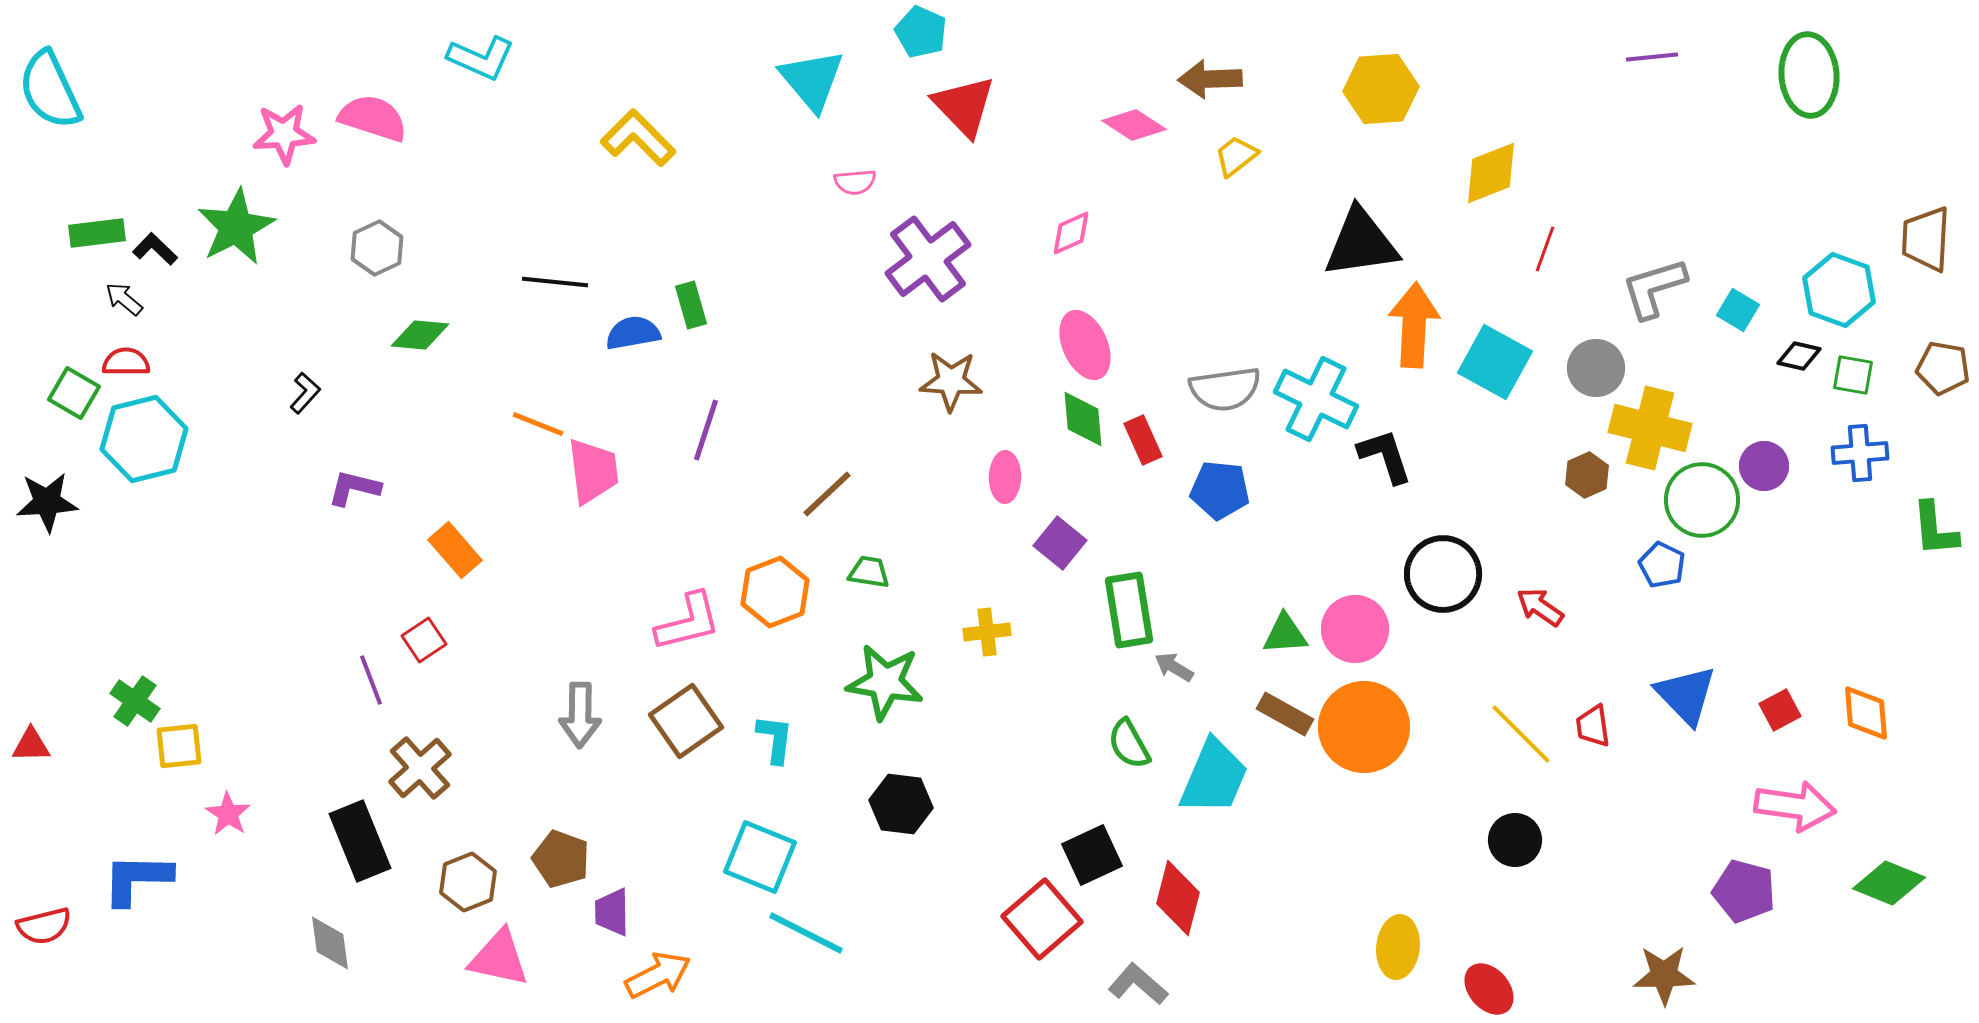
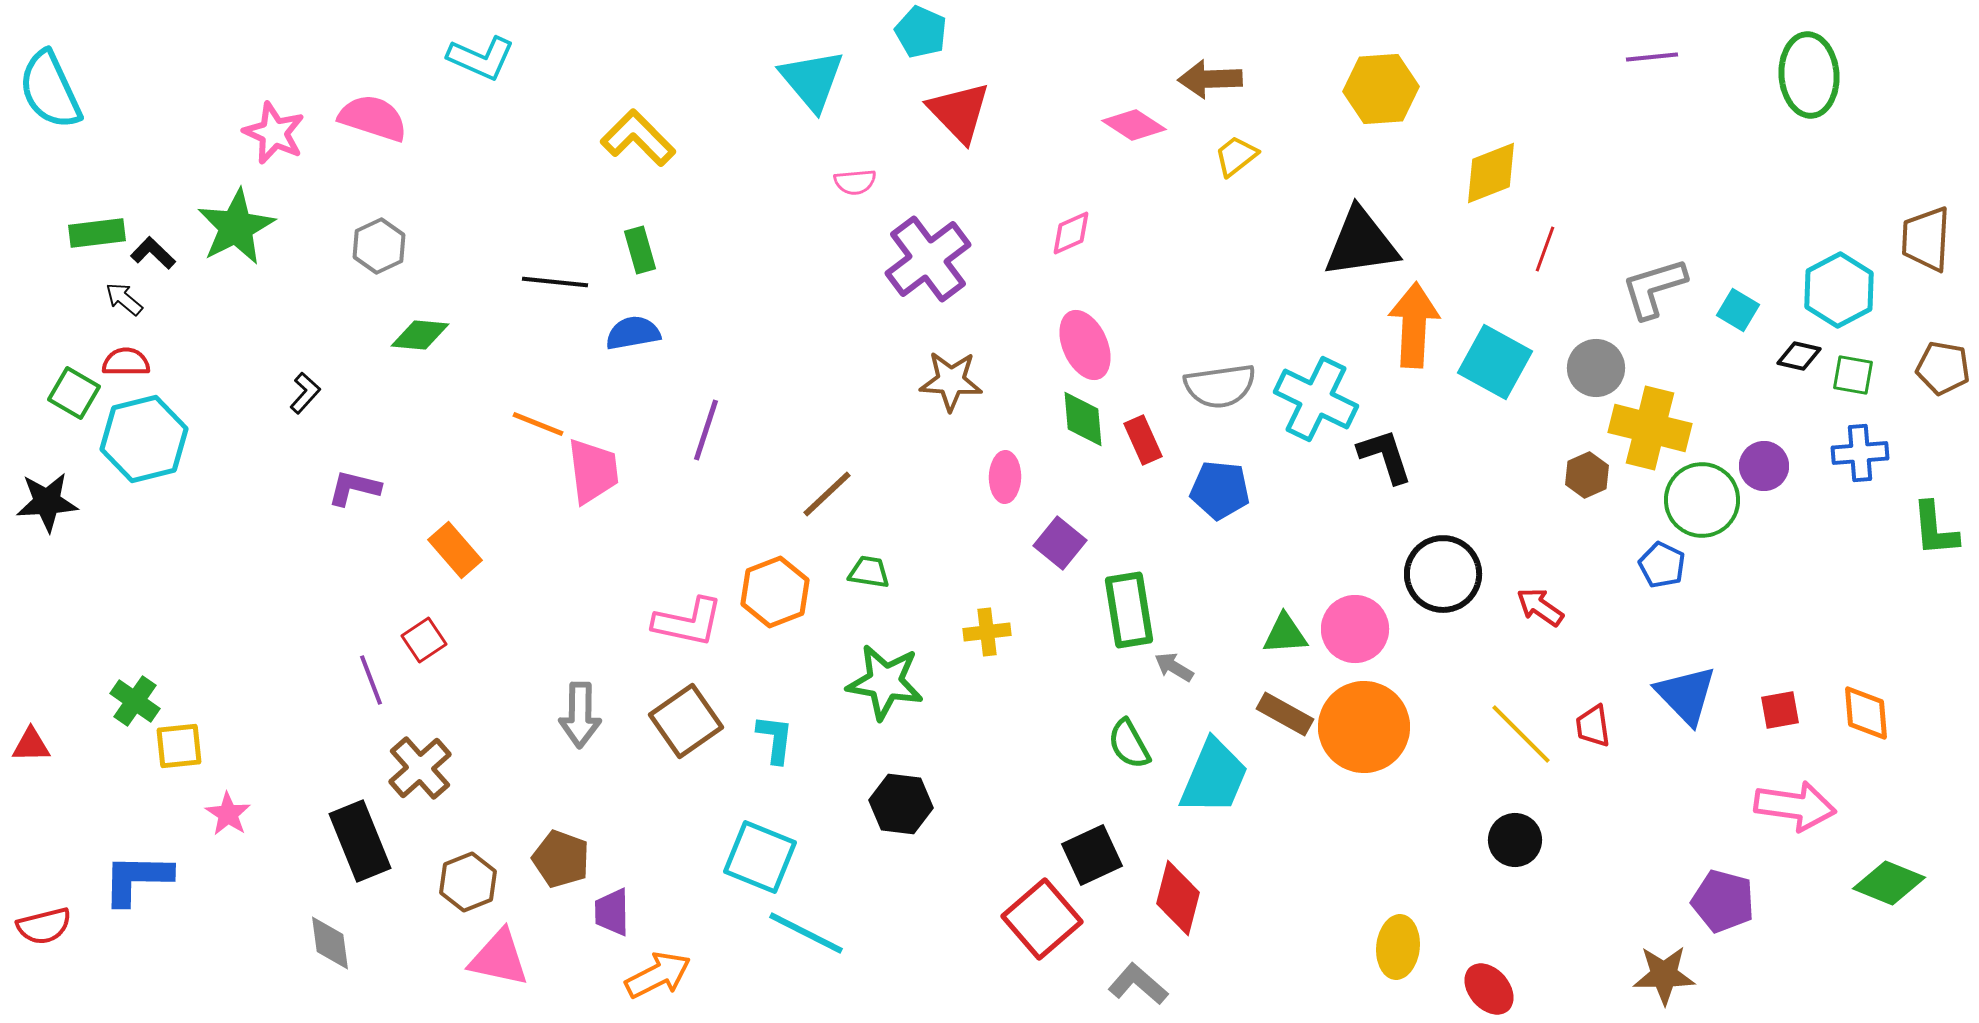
red triangle at (964, 106): moved 5 px left, 6 px down
pink star at (284, 134): moved 10 px left, 1 px up; rotated 28 degrees clockwise
gray hexagon at (377, 248): moved 2 px right, 2 px up
black L-shape at (155, 249): moved 2 px left, 4 px down
cyan hexagon at (1839, 290): rotated 12 degrees clockwise
green rectangle at (691, 305): moved 51 px left, 55 px up
gray semicircle at (1225, 389): moved 5 px left, 3 px up
pink L-shape at (688, 622): rotated 26 degrees clockwise
red square at (1780, 710): rotated 18 degrees clockwise
purple pentagon at (1744, 891): moved 21 px left, 10 px down
